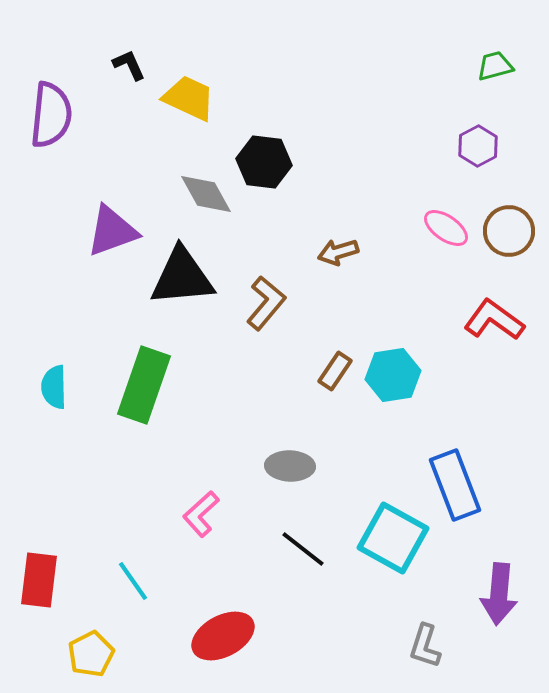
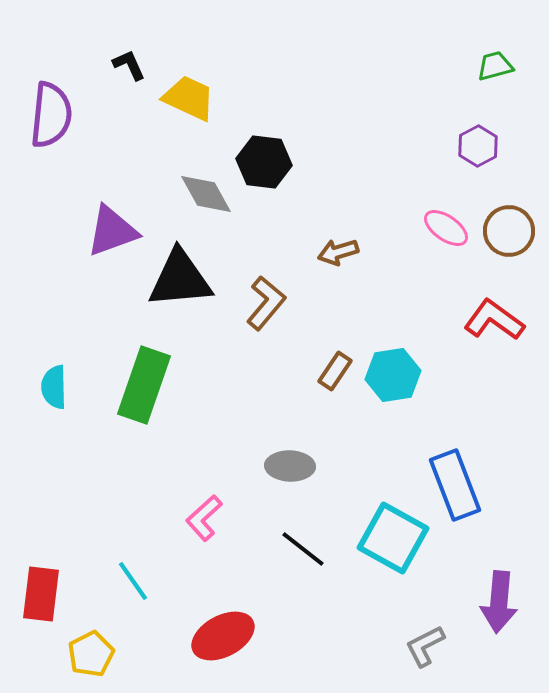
black triangle: moved 2 px left, 2 px down
pink L-shape: moved 3 px right, 4 px down
red rectangle: moved 2 px right, 14 px down
purple arrow: moved 8 px down
gray L-shape: rotated 45 degrees clockwise
